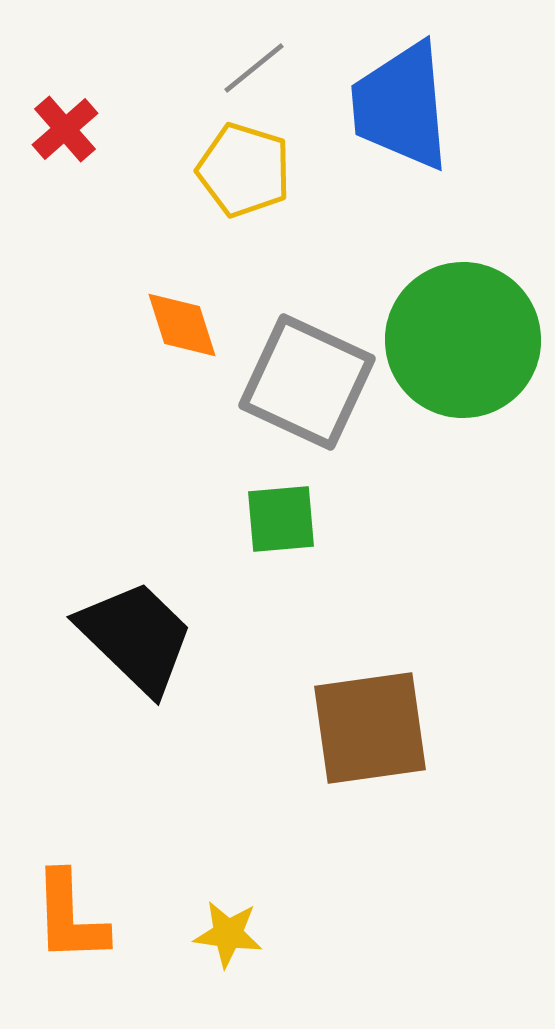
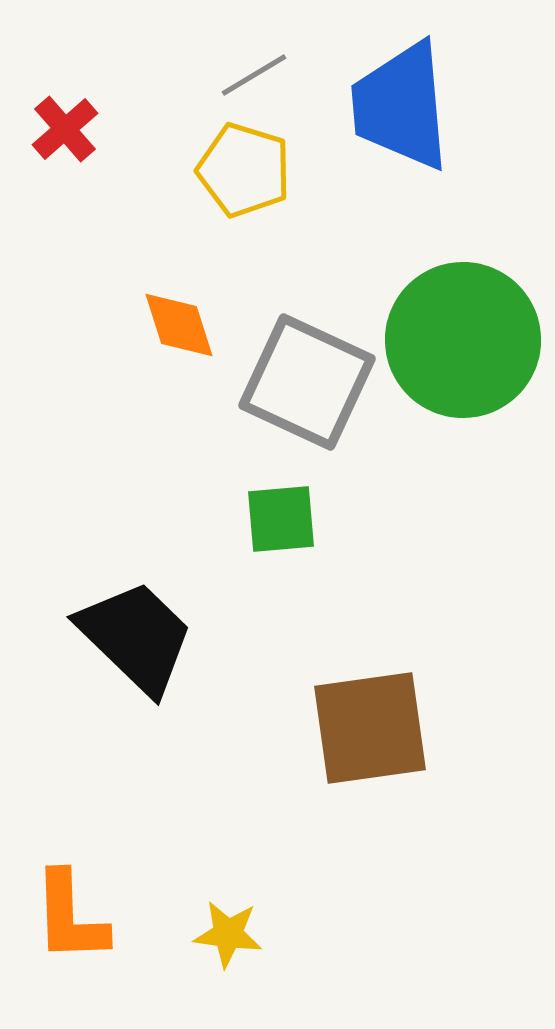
gray line: moved 7 px down; rotated 8 degrees clockwise
orange diamond: moved 3 px left
